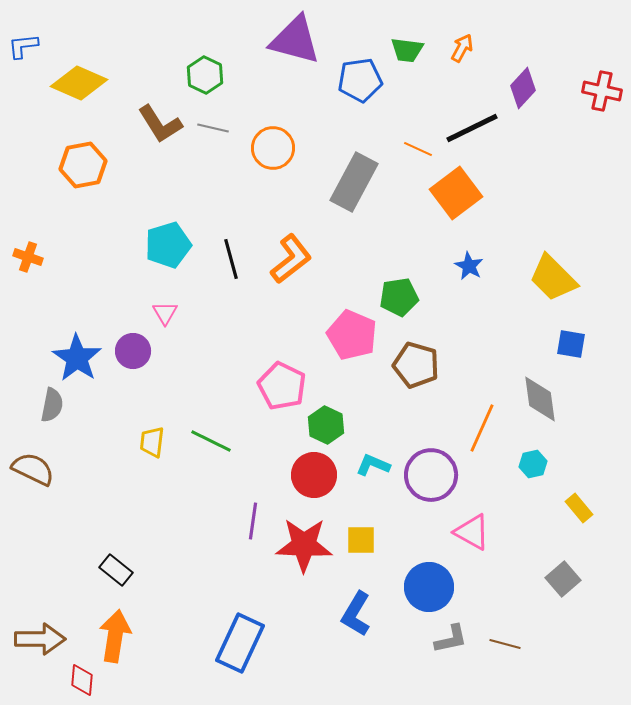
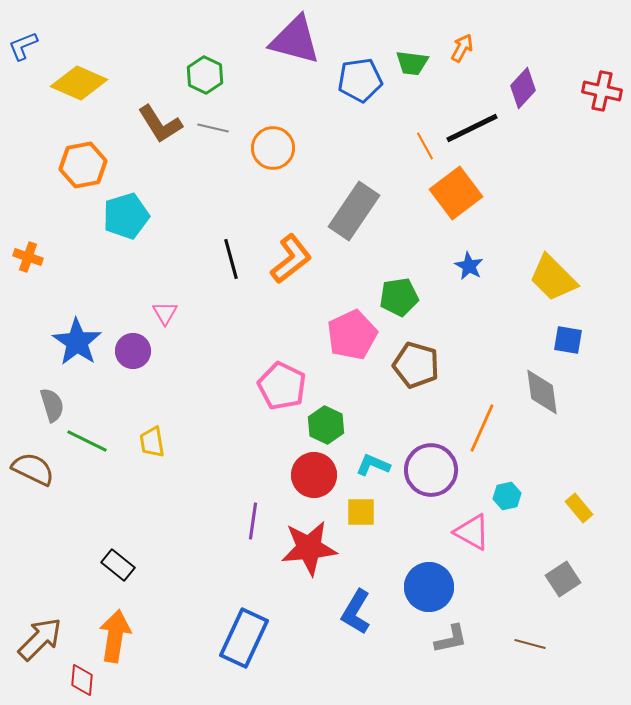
blue L-shape at (23, 46): rotated 16 degrees counterclockwise
green trapezoid at (407, 50): moved 5 px right, 13 px down
orange line at (418, 149): moved 7 px right, 3 px up; rotated 36 degrees clockwise
gray rectangle at (354, 182): moved 29 px down; rotated 6 degrees clockwise
cyan pentagon at (168, 245): moved 42 px left, 29 px up
pink pentagon at (352, 335): rotated 24 degrees clockwise
blue square at (571, 344): moved 3 px left, 4 px up
blue star at (77, 358): moved 16 px up
gray diamond at (540, 399): moved 2 px right, 7 px up
gray semicircle at (52, 405): rotated 28 degrees counterclockwise
green line at (211, 441): moved 124 px left
yellow trapezoid at (152, 442): rotated 16 degrees counterclockwise
cyan hexagon at (533, 464): moved 26 px left, 32 px down
purple circle at (431, 475): moved 5 px up
yellow square at (361, 540): moved 28 px up
red star at (304, 545): moved 5 px right, 3 px down; rotated 8 degrees counterclockwise
black rectangle at (116, 570): moved 2 px right, 5 px up
gray square at (563, 579): rotated 8 degrees clockwise
blue L-shape at (356, 614): moved 2 px up
brown arrow at (40, 639): rotated 45 degrees counterclockwise
blue rectangle at (240, 643): moved 4 px right, 5 px up
brown line at (505, 644): moved 25 px right
